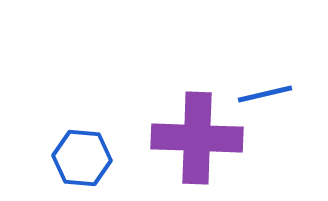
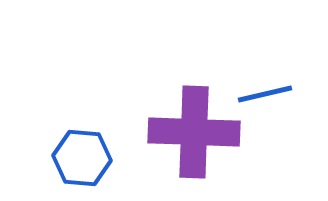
purple cross: moved 3 px left, 6 px up
